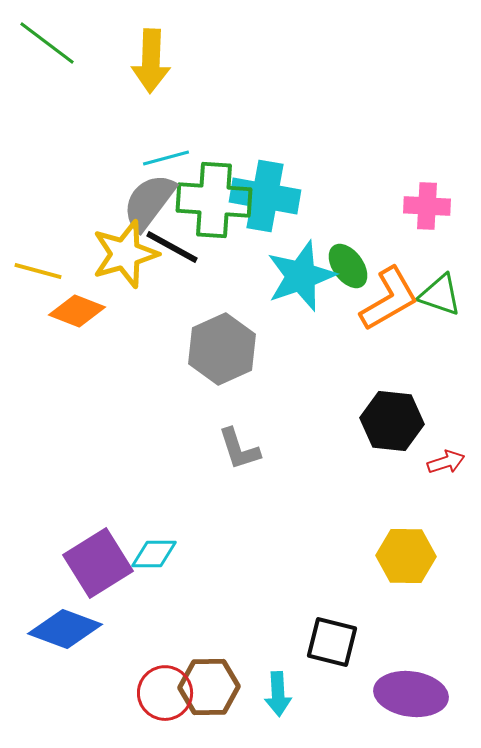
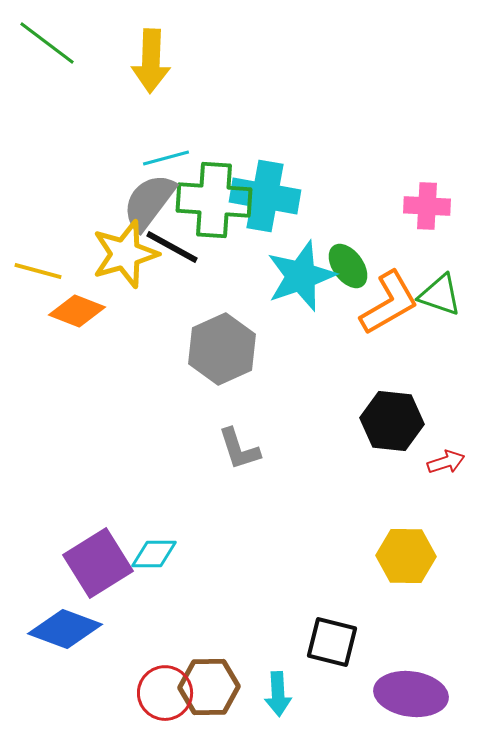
orange L-shape: moved 4 px down
